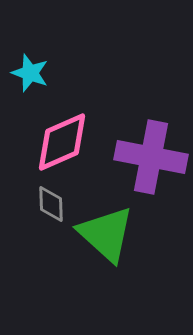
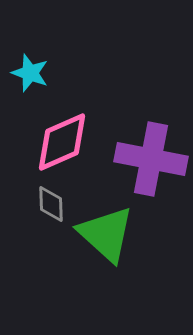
purple cross: moved 2 px down
